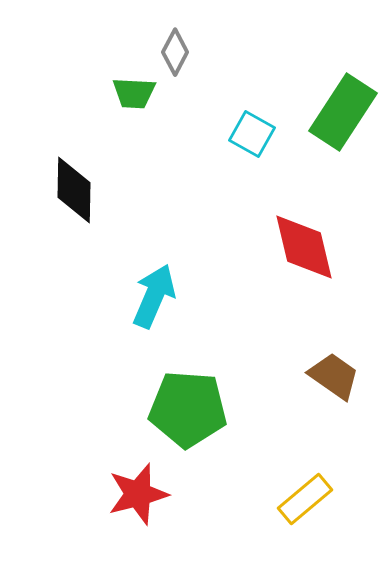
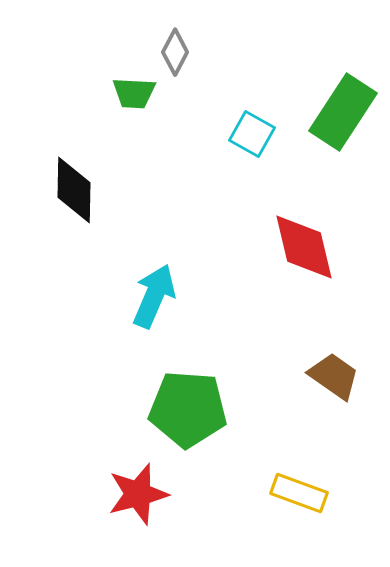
yellow rectangle: moved 6 px left, 6 px up; rotated 60 degrees clockwise
